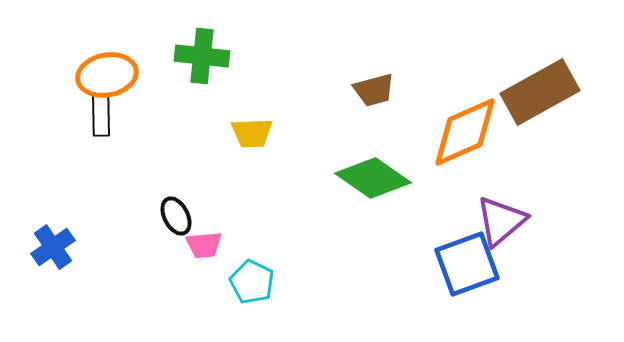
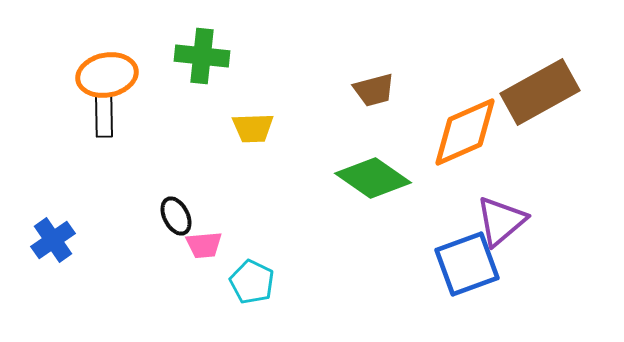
black rectangle: moved 3 px right, 1 px down
yellow trapezoid: moved 1 px right, 5 px up
blue cross: moved 7 px up
